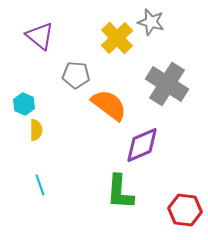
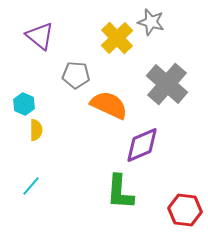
gray cross: rotated 9 degrees clockwise
orange semicircle: rotated 12 degrees counterclockwise
cyan line: moved 9 px left, 1 px down; rotated 60 degrees clockwise
